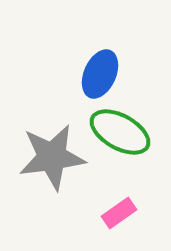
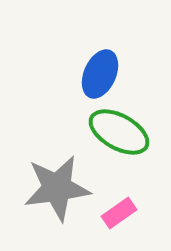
green ellipse: moved 1 px left
gray star: moved 5 px right, 31 px down
